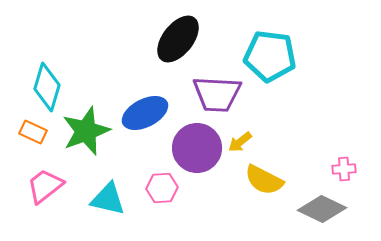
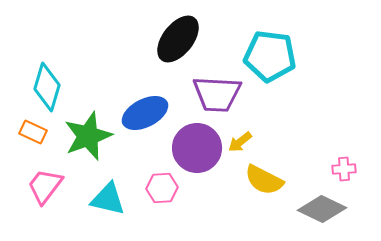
green star: moved 2 px right, 5 px down
pink trapezoid: rotated 15 degrees counterclockwise
